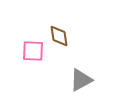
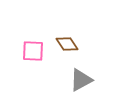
brown diamond: moved 8 px right, 8 px down; rotated 25 degrees counterclockwise
